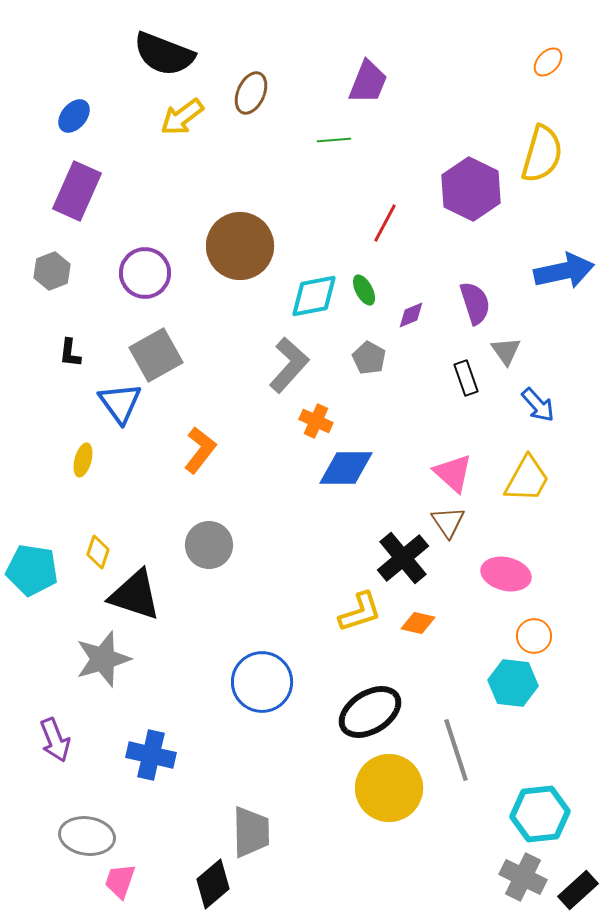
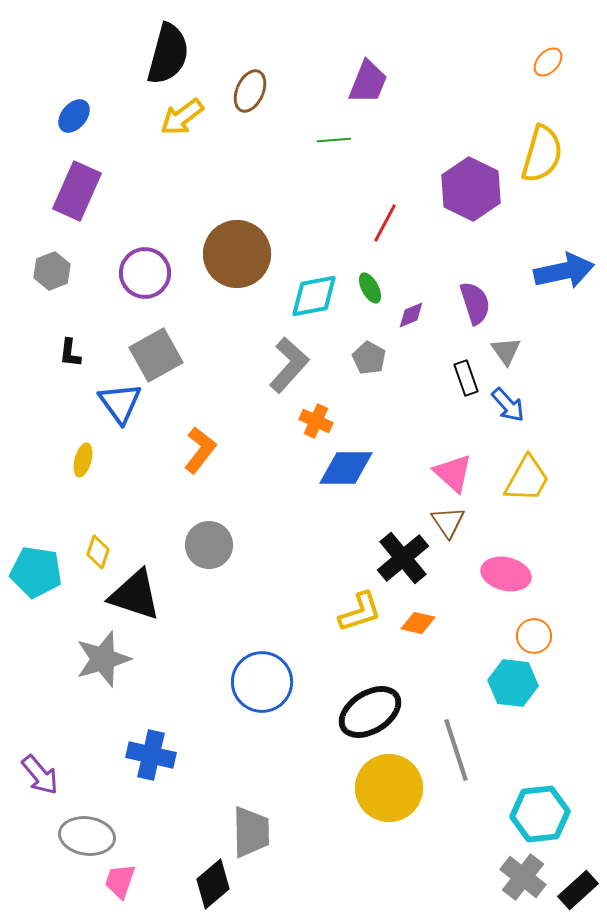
black semicircle at (164, 54): moved 4 px right; rotated 96 degrees counterclockwise
brown ellipse at (251, 93): moved 1 px left, 2 px up
brown circle at (240, 246): moved 3 px left, 8 px down
green ellipse at (364, 290): moved 6 px right, 2 px up
blue arrow at (538, 405): moved 30 px left
cyan pentagon at (32, 570): moved 4 px right, 2 px down
purple arrow at (55, 740): moved 15 px left, 35 px down; rotated 18 degrees counterclockwise
gray cross at (523, 877): rotated 12 degrees clockwise
